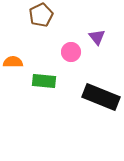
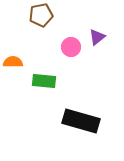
brown pentagon: rotated 15 degrees clockwise
purple triangle: rotated 30 degrees clockwise
pink circle: moved 5 px up
black rectangle: moved 20 px left, 24 px down; rotated 6 degrees counterclockwise
